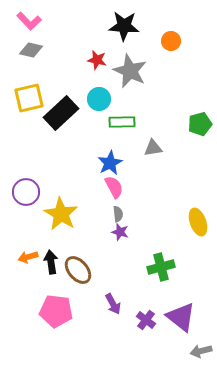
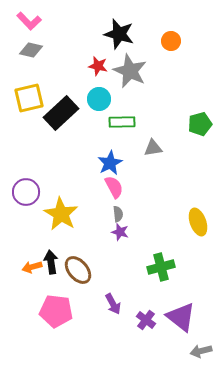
black star: moved 5 px left, 8 px down; rotated 12 degrees clockwise
red star: moved 1 px right, 6 px down
orange arrow: moved 4 px right, 10 px down
